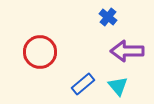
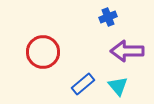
blue cross: rotated 30 degrees clockwise
red circle: moved 3 px right
